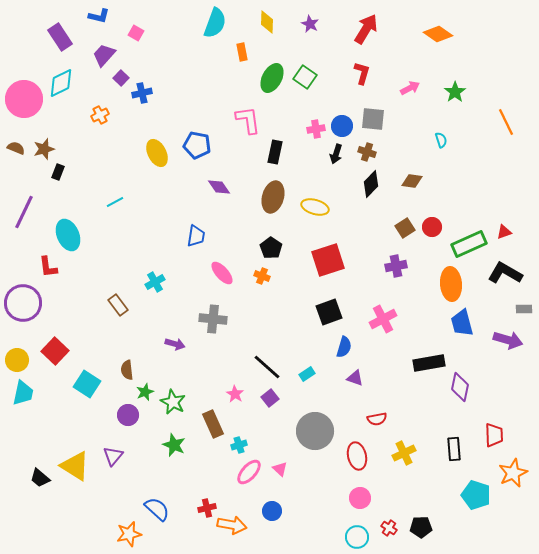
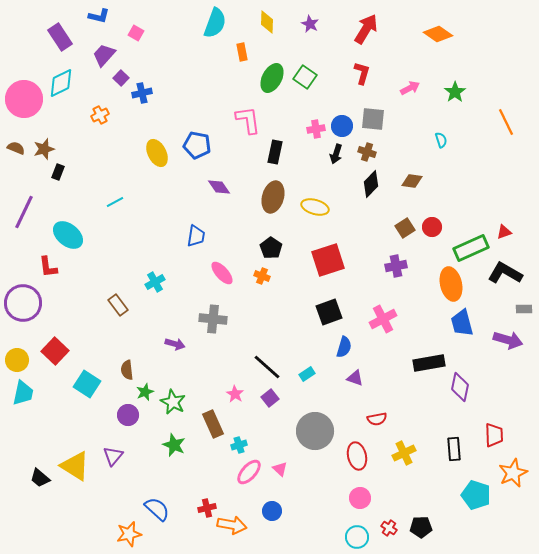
cyan ellipse at (68, 235): rotated 28 degrees counterclockwise
green rectangle at (469, 244): moved 2 px right, 4 px down
orange ellipse at (451, 284): rotated 8 degrees counterclockwise
